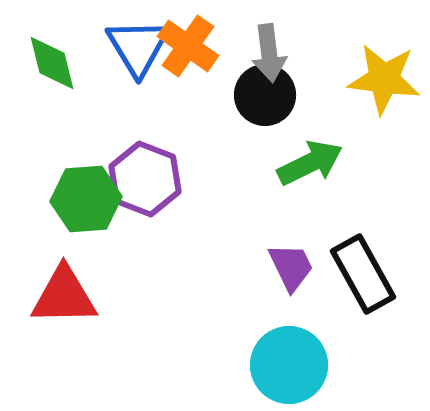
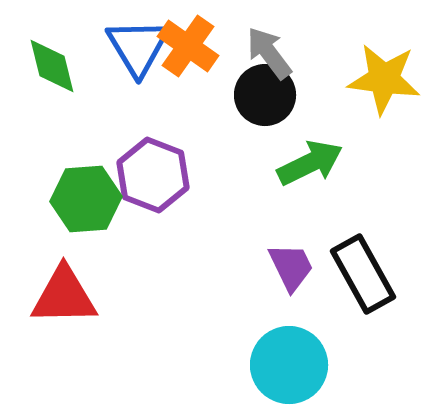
gray arrow: rotated 150 degrees clockwise
green diamond: moved 3 px down
purple hexagon: moved 8 px right, 4 px up
